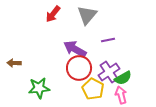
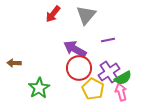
gray triangle: moved 1 px left
green star: rotated 25 degrees counterclockwise
pink arrow: moved 3 px up
